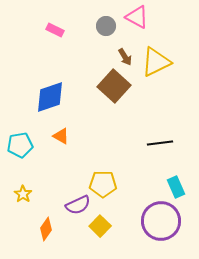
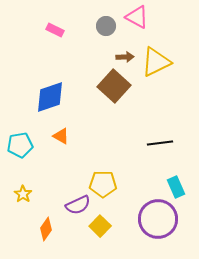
brown arrow: rotated 60 degrees counterclockwise
purple circle: moved 3 px left, 2 px up
